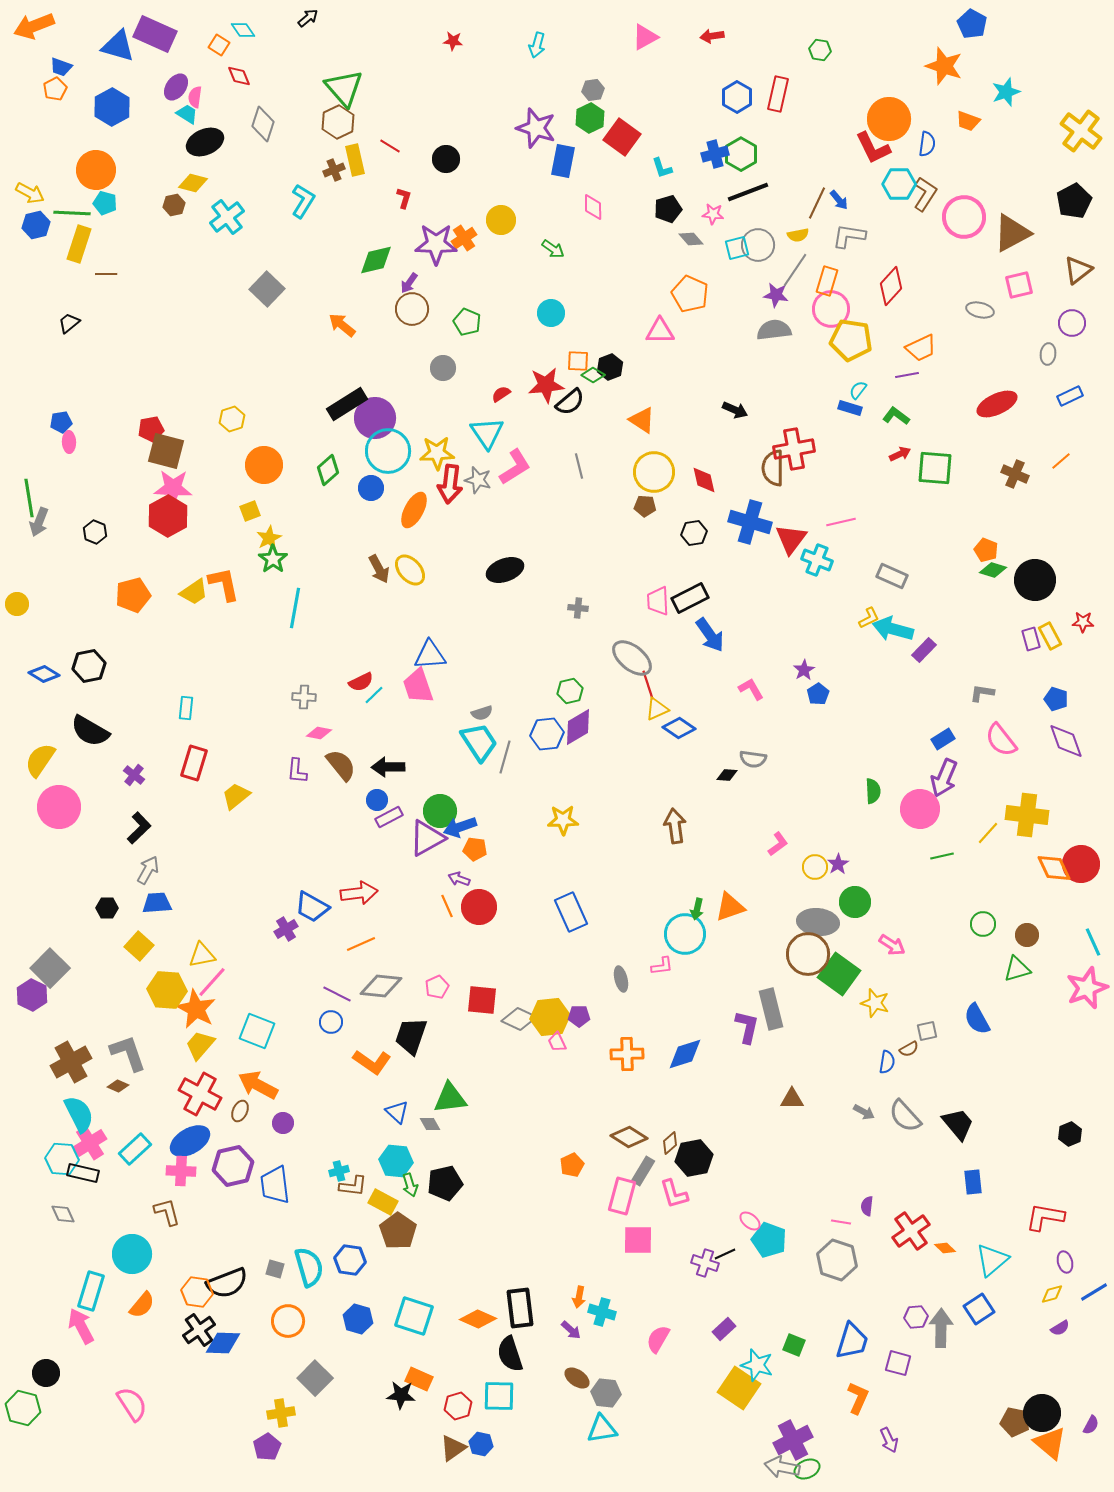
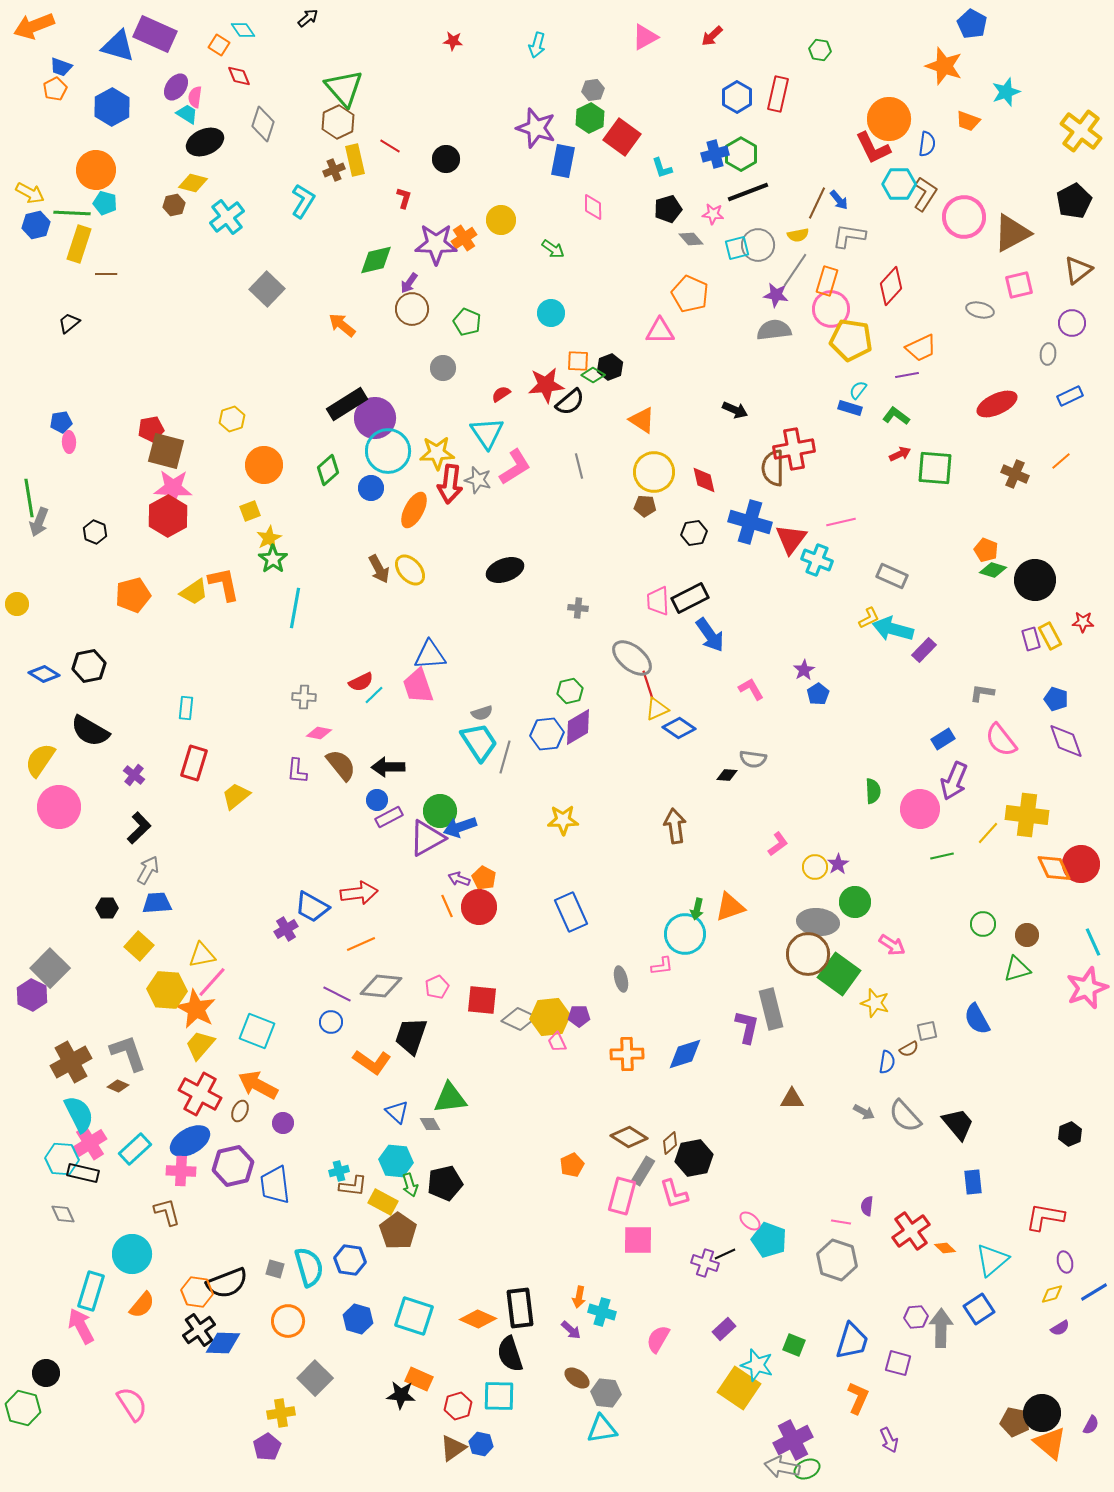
red arrow at (712, 36): rotated 35 degrees counterclockwise
purple arrow at (944, 778): moved 10 px right, 3 px down
orange pentagon at (475, 849): moved 9 px right, 29 px down; rotated 20 degrees clockwise
